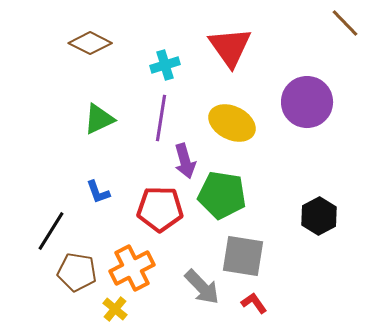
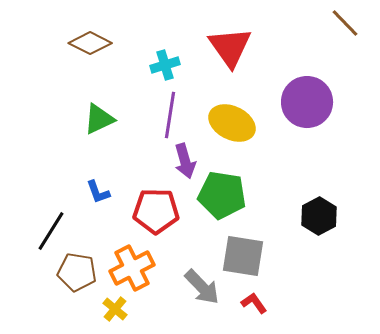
purple line: moved 9 px right, 3 px up
red pentagon: moved 4 px left, 2 px down
